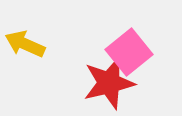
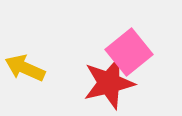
yellow arrow: moved 24 px down
